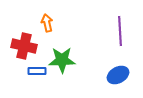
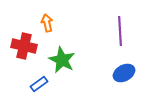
green star: rotated 28 degrees clockwise
blue rectangle: moved 2 px right, 13 px down; rotated 36 degrees counterclockwise
blue ellipse: moved 6 px right, 2 px up
